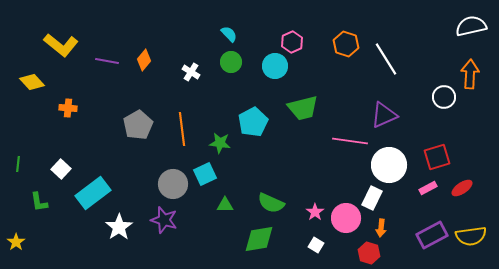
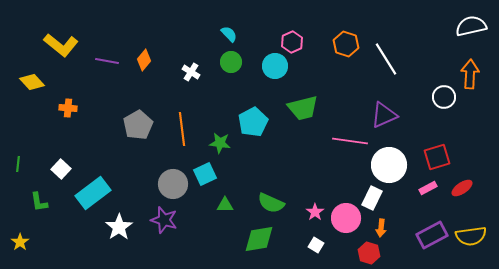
yellow star at (16, 242): moved 4 px right
